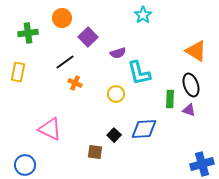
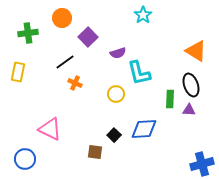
purple triangle: rotated 16 degrees counterclockwise
blue circle: moved 6 px up
